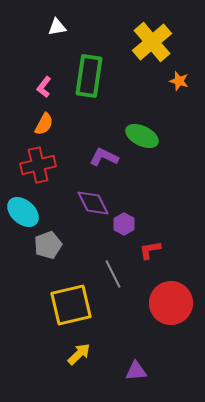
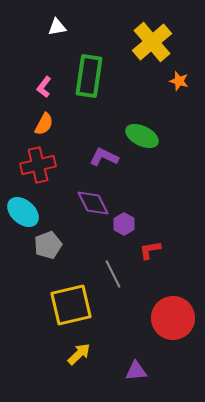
red circle: moved 2 px right, 15 px down
